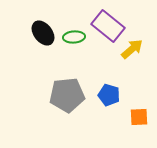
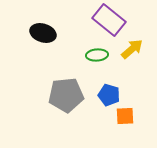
purple rectangle: moved 1 px right, 6 px up
black ellipse: rotated 35 degrees counterclockwise
green ellipse: moved 23 px right, 18 px down
gray pentagon: moved 1 px left
orange square: moved 14 px left, 1 px up
